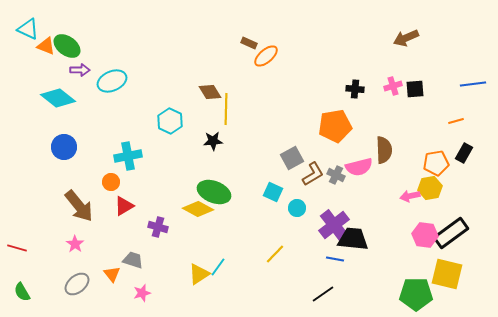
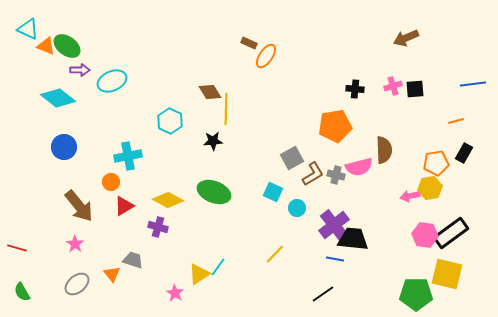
orange ellipse at (266, 56): rotated 15 degrees counterclockwise
gray cross at (336, 175): rotated 12 degrees counterclockwise
yellow diamond at (198, 209): moved 30 px left, 9 px up
pink star at (142, 293): moved 33 px right; rotated 24 degrees counterclockwise
